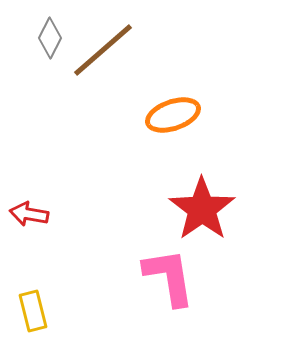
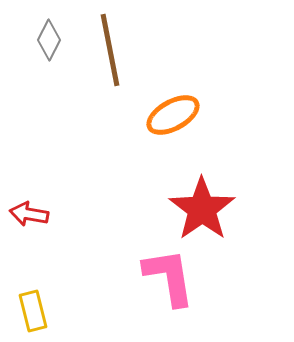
gray diamond: moved 1 px left, 2 px down
brown line: moved 7 px right; rotated 60 degrees counterclockwise
orange ellipse: rotated 10 degrees counterclockwise
